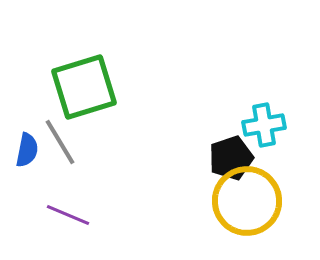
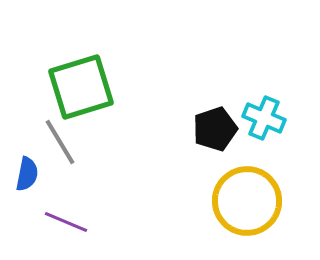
green square: moved 3 px left
cyan cross: moved 7 px up; rotated 33 degrees clockwise
blue semicircle: moved 24 px down
black pentagon: moved 16 px left, 29 px up
purple line: moved 2 px left, 7 px down
